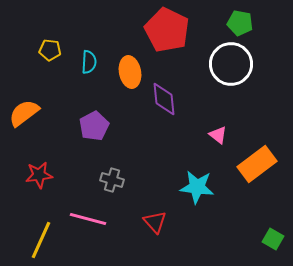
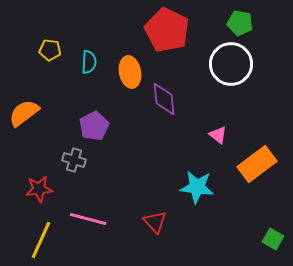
red star: moved 14 px down
gray cross: moved 38 px left, 20 px up
